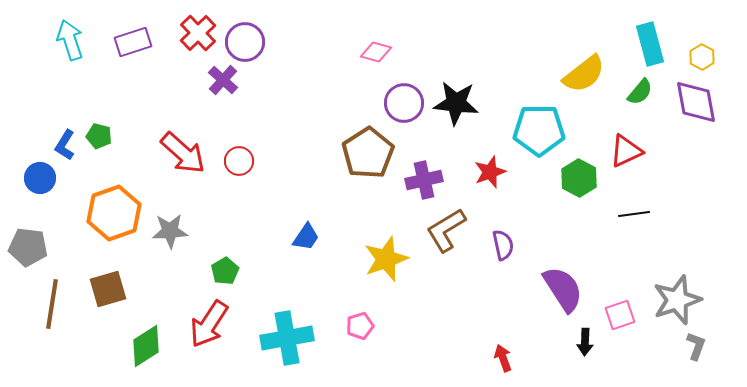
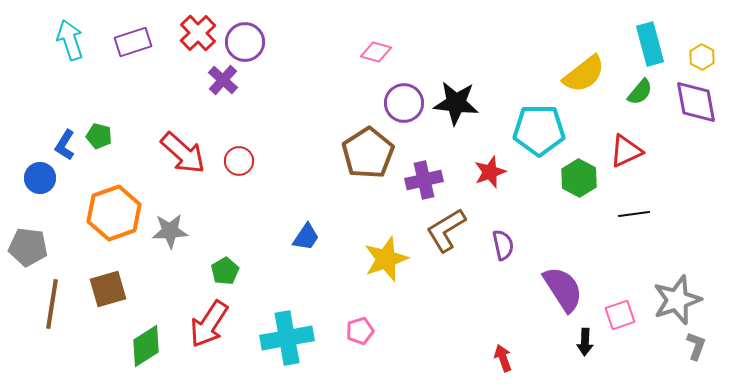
pink pentagon at (360, 326): moved 5 px down
